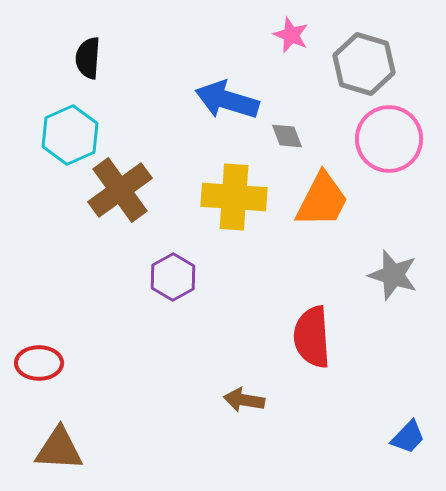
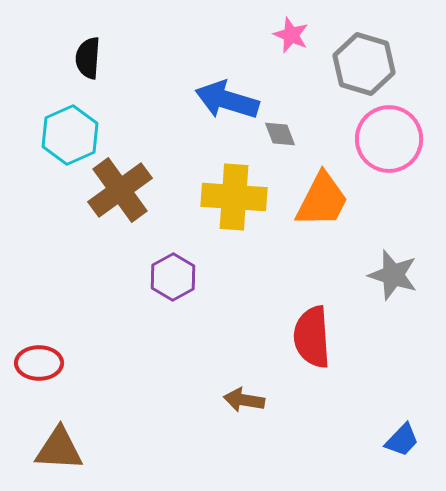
gray diamond: moved 7 px left, 2 px up
blue trapezoid: moved 6 px left, 3 px down
